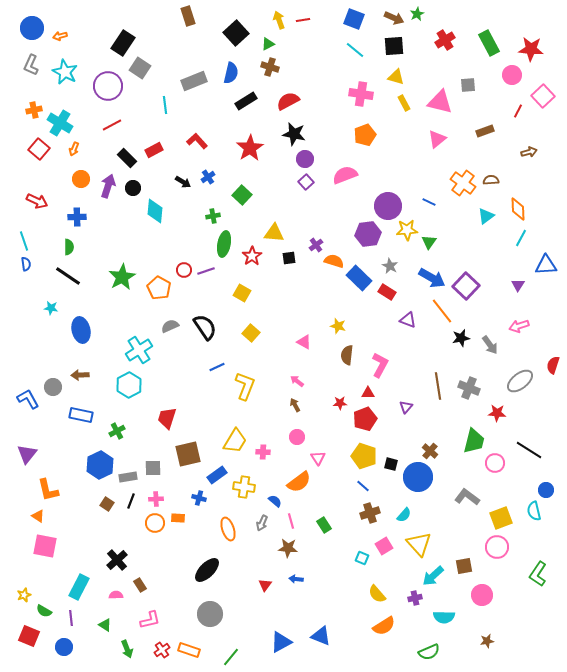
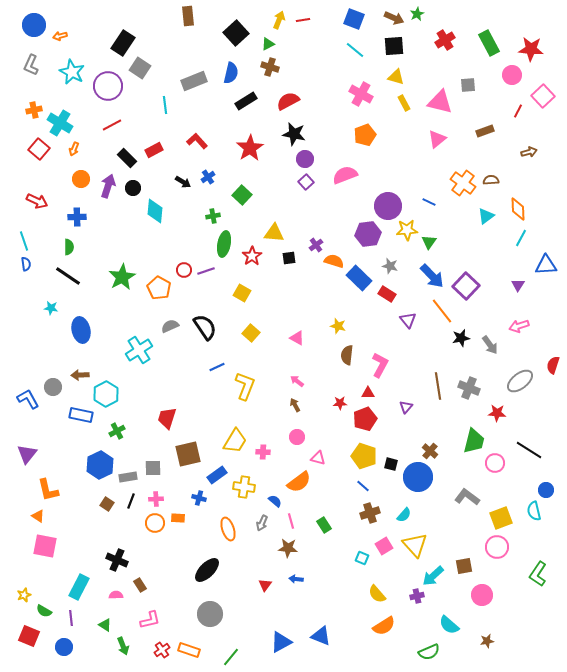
brown rectangle at (188, 16): rotated 12 degrees clockwise
yellow arrow at (279, 20): rotated 42 degrees clockwise
blue circle at (32, 28): moved 2 px right, 3 px up
cyan star at (65, 72): moved 7 px right
pink cross at (361, 94): rotated 20 degrees clockwise
gray star at (390, 266): rotated 14 degrees counterclockwise
blue arrow at (432, 278): moved 2 px up; rotated 16 degrees clockwise
red rectangle at (387, 292): moved 2 px down
purple triangle at (408, 320): rotated 30 degrees clockwise
pink triangle at (304, 342): moved 7 px left, 4 px up
cyan hexagon at (129, 385): moved 23 px left, 9 px down
pink triangle at (318, 458): rotated 42 degrees counterclockwise
yellow triangle at (419, 544): moved 4 px left, 1 px down
black cross at (117, 560): rotated 25 degrees counterclockwise
purple cross at (415, 598): moved 2 px right, 2 px up
cyan semicircle at (444, 617): moved 5 px right, 8 px down; rotated 40 degrees clockwise
green arrow at (127, 649): moved 4 px left, 3 px up
